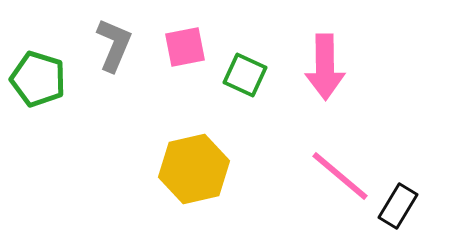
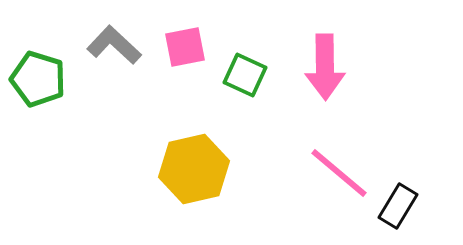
gray L-shape: rotated 70 degrees counterclockwise
pink line: moved 1 px left, 3 px up
